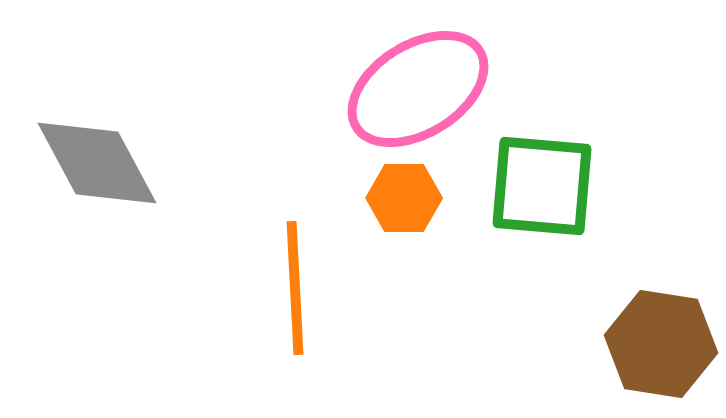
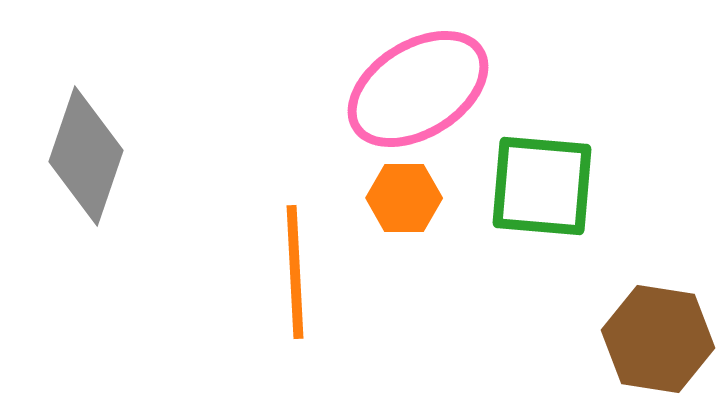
gray diamond: moved 11 px left, 7 px up; rotated 47 degrees clockwise
orange line: moved 16 px up
brown hexagon: moved 3 px left, 5 px up
